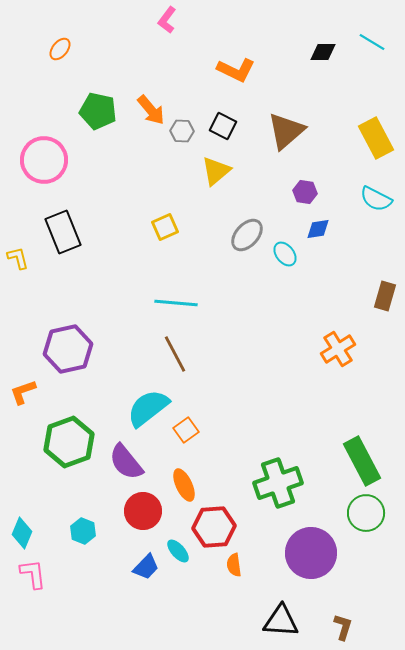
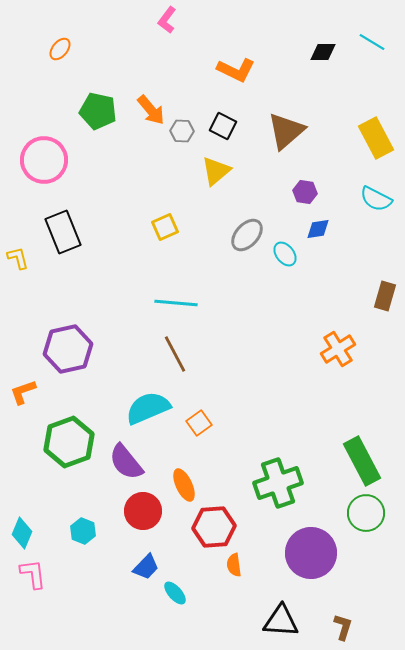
cyan semicircle at (148, 408): rotated 15 degrees clockwise
orange square at (186, 430): moved 13 px right, 7 px up
cyan ellipse at (178, 551): moved 3 px left, 42 px down
